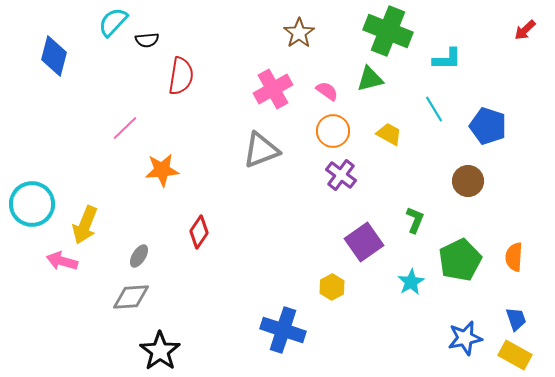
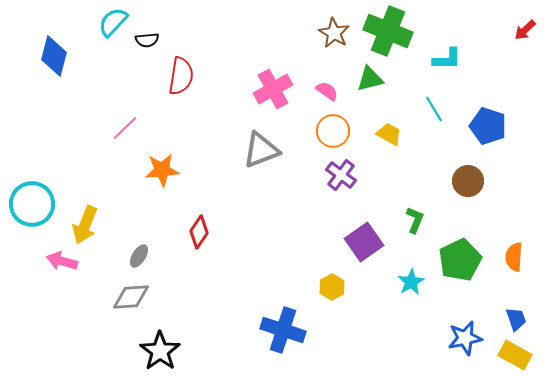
brown star: moved 35 px right; rotated 8 degrees counterclockwise
